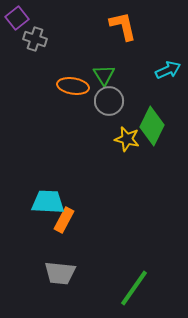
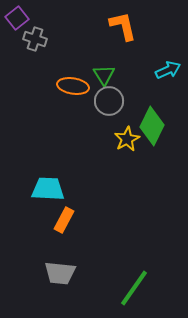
yellow star: rotated 30 degrees clockwise
cyan trapezoid: moved 13 px up
